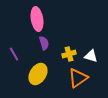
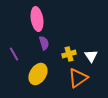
white triangle: rotated 40 degrees clockwise
